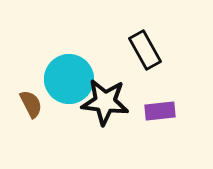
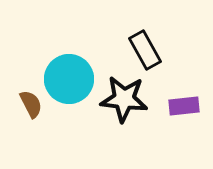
black star: moved 19 px right, 3 px up
purple rectangle: moved 24 px right, 5 px up
